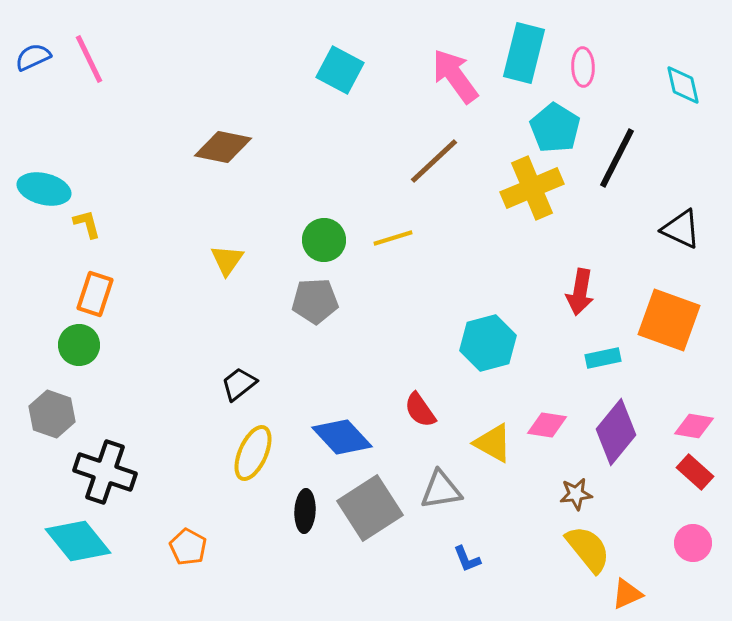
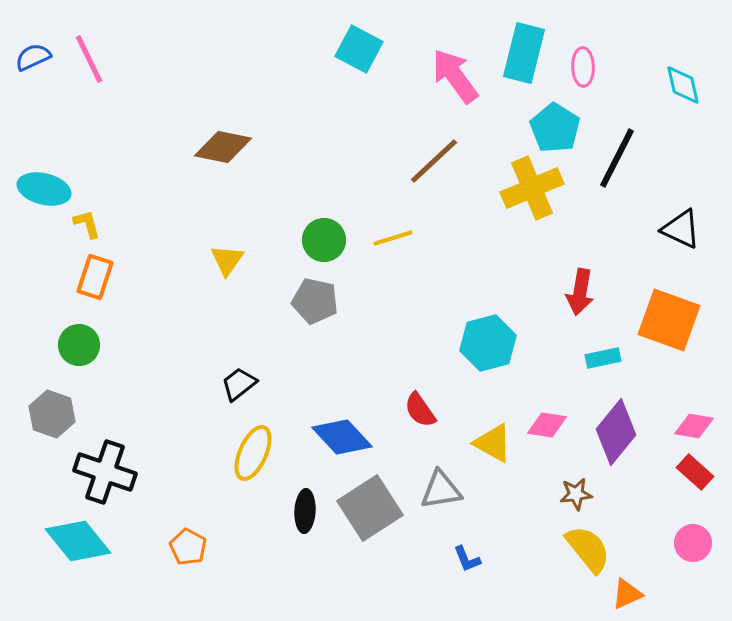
cyan square at (340, 70): moved 19 px right, 21 px up
orange rectangle at (95, 294): moved 17 px up
gray pentagon at (315, 301): rotated 15 degrees clockwise
